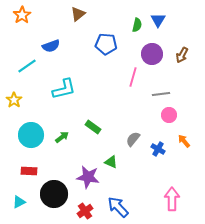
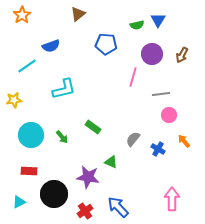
green semicircle: rotated 64 degrees clockwise
yellow star: rotated 28 degrees clockwise
green arrow: rotated 88 degrees clockwise
